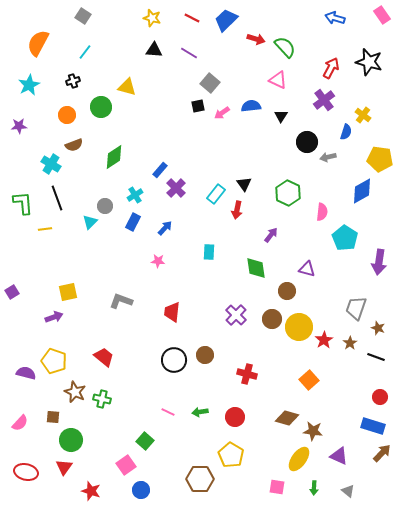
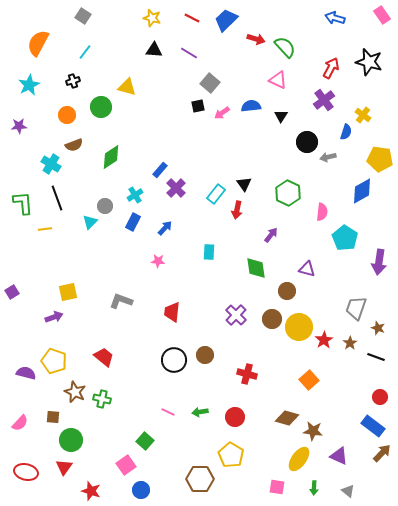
green diamond at (114, 157): moved 3 px left
blue rectangle at (373, 426): rotated 20 degrees clockwise
